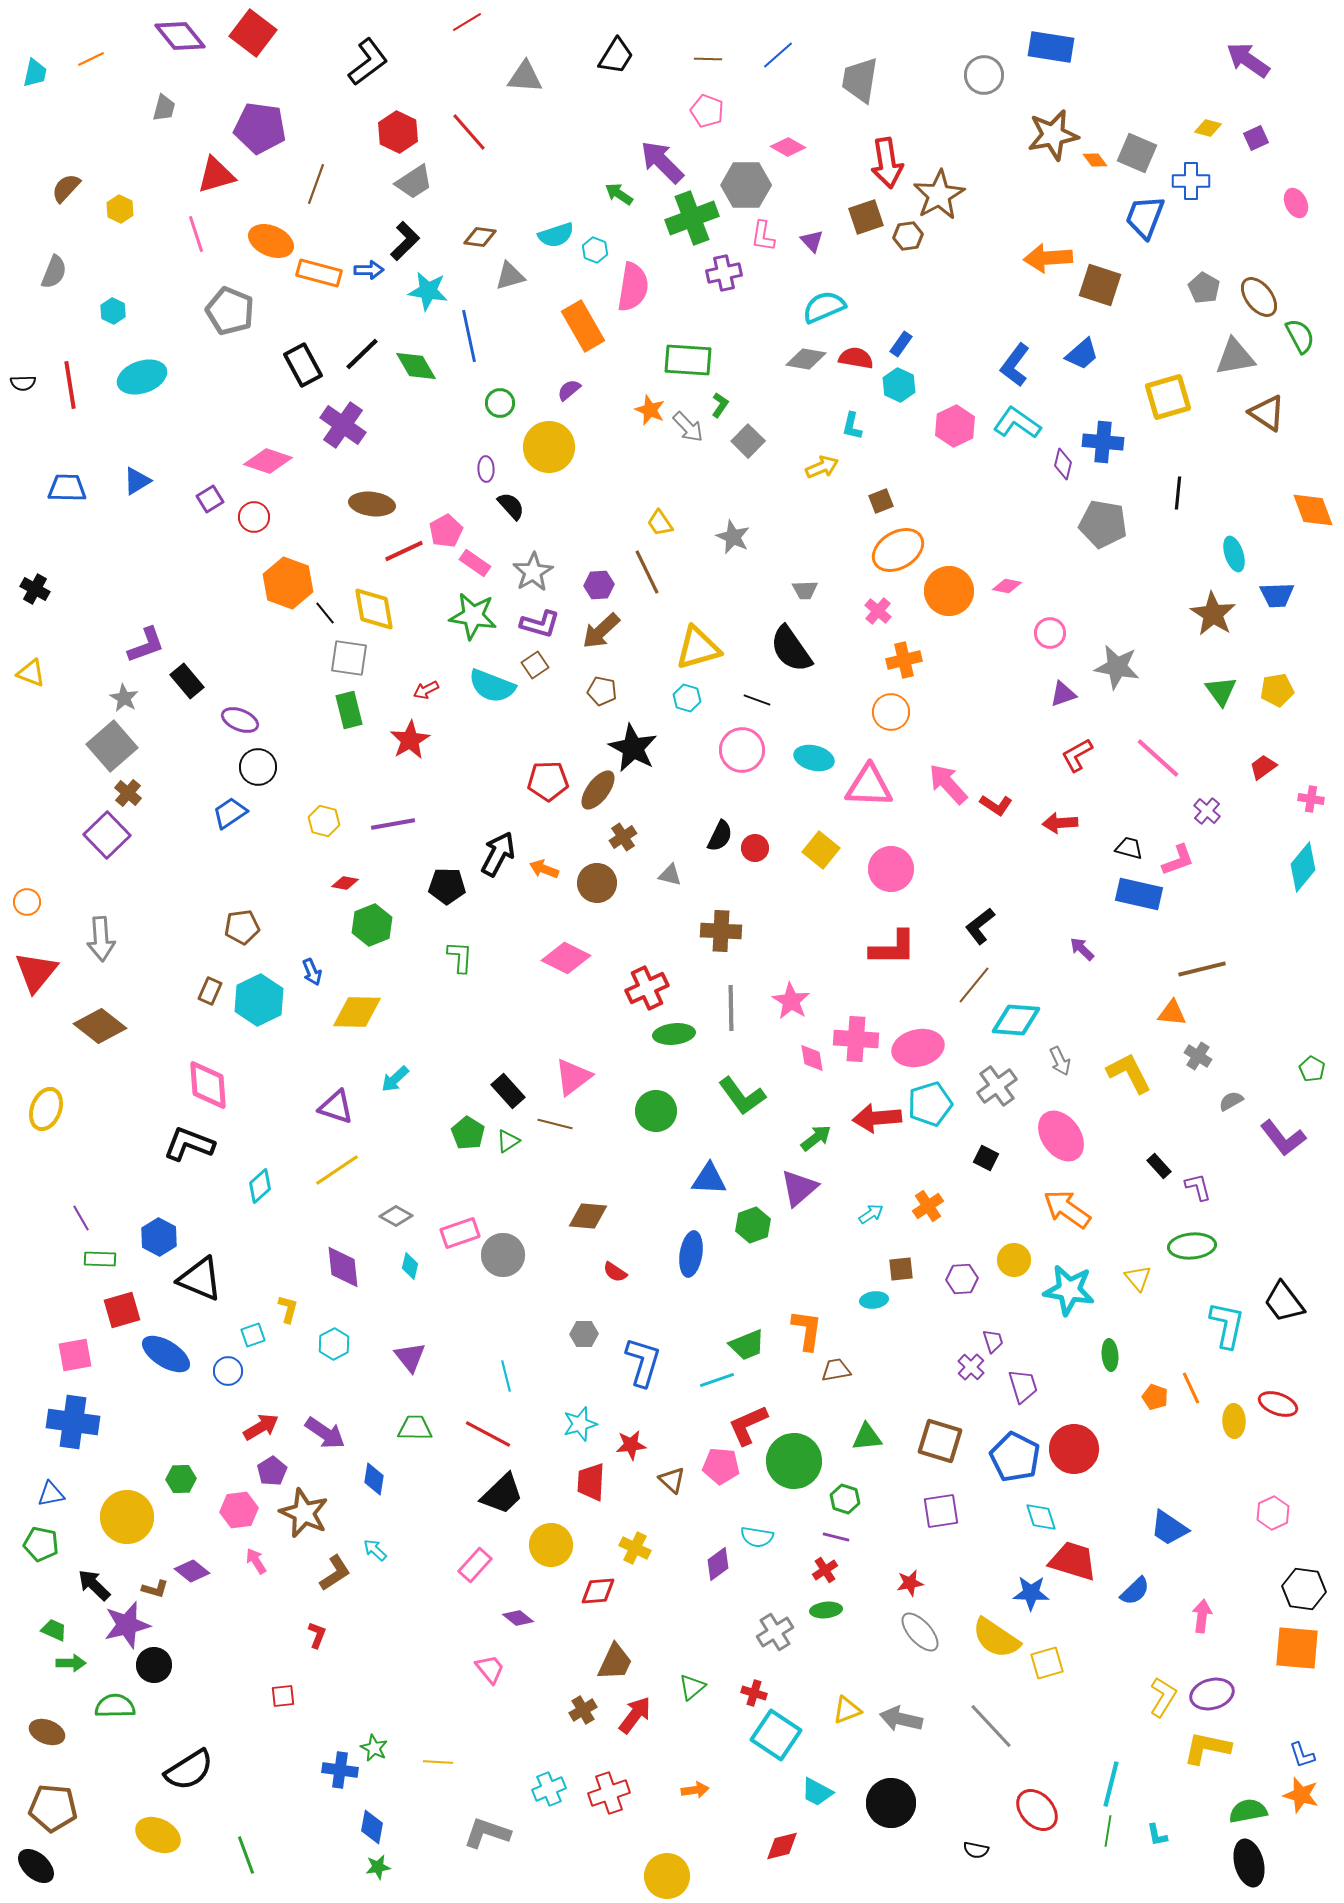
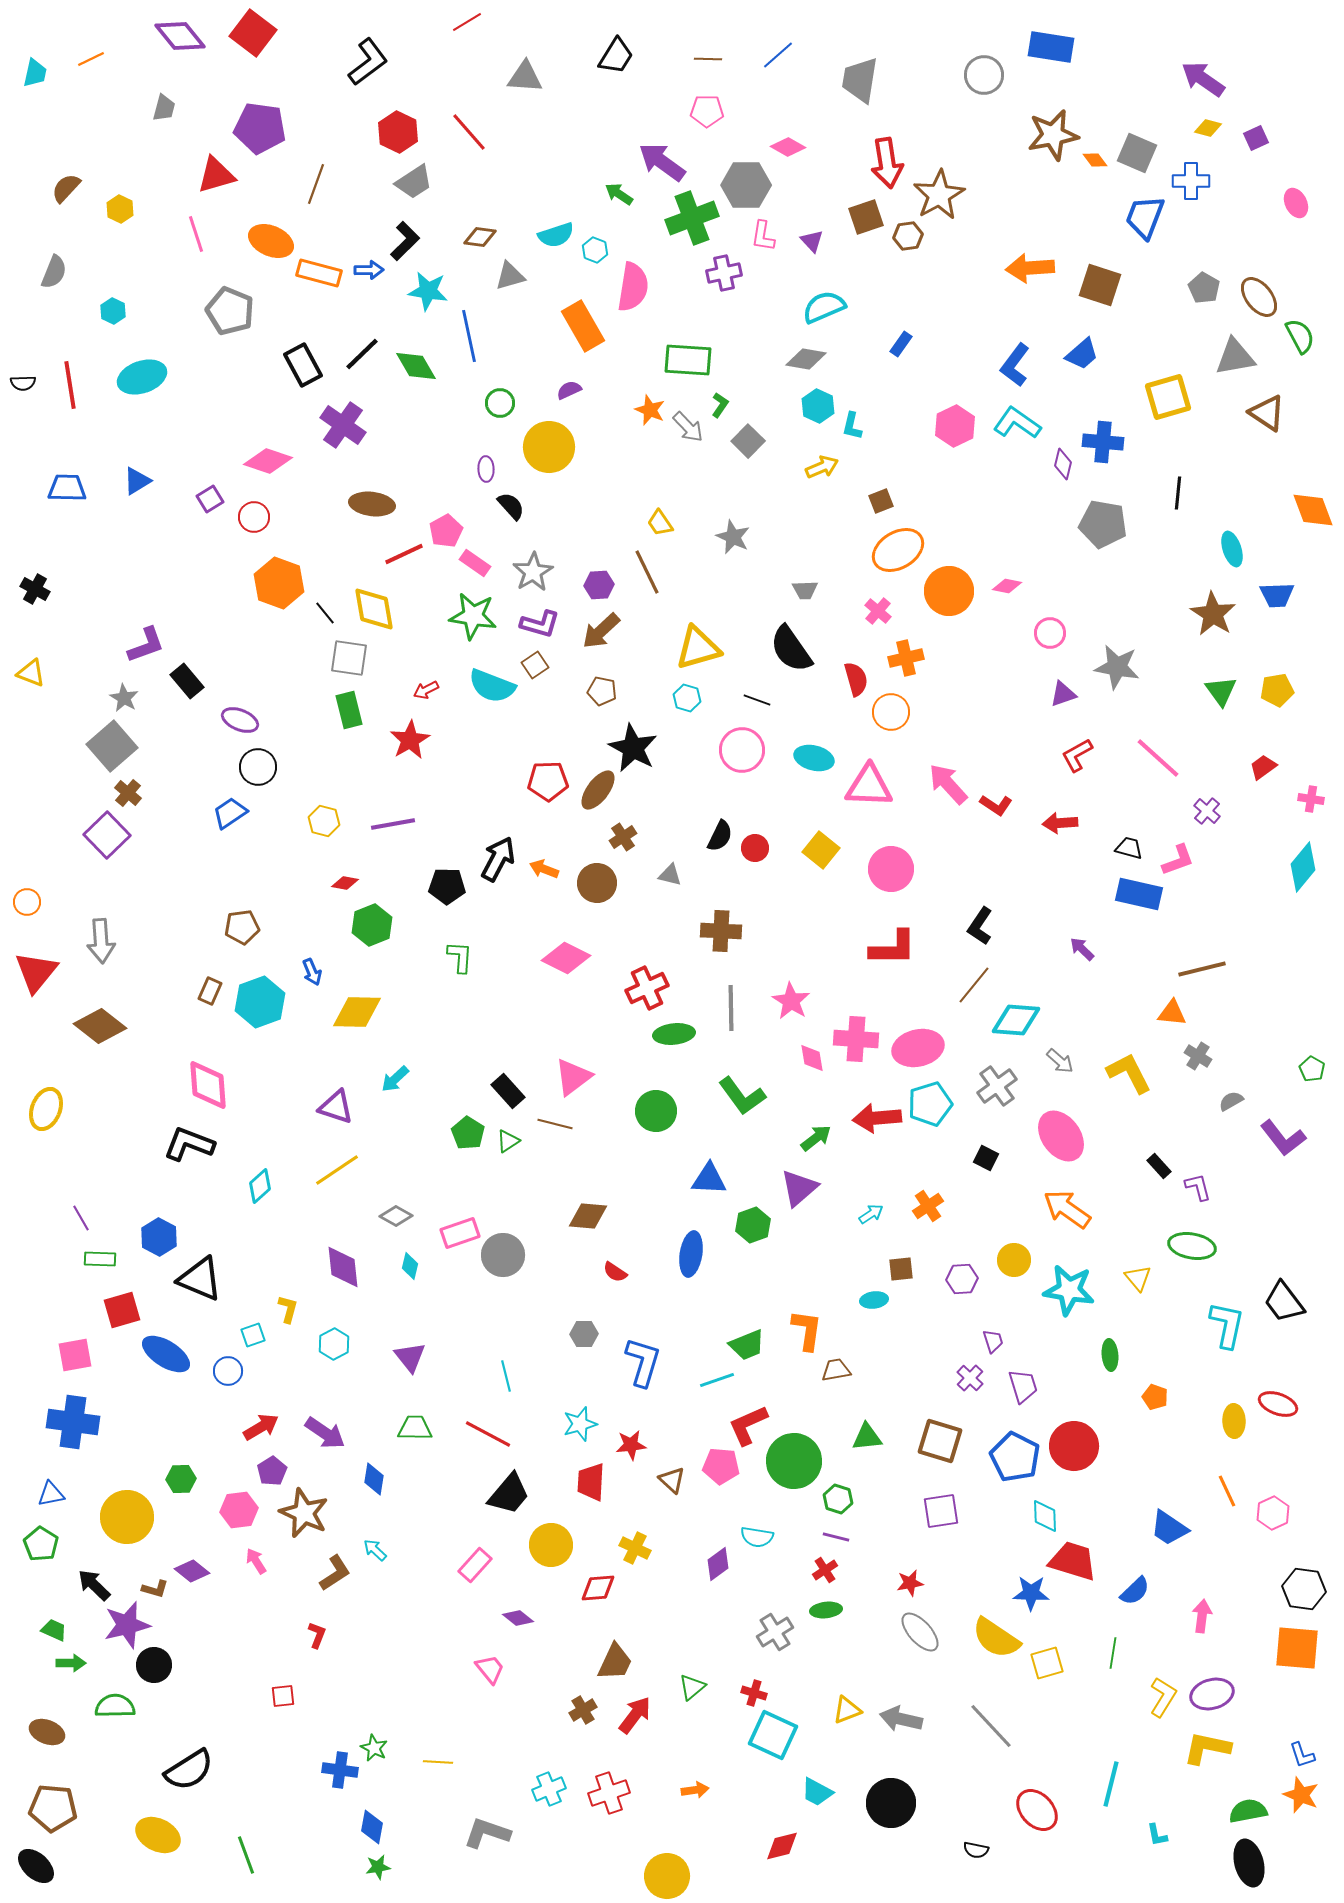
purple arrow at (1248, 60): moved 45 px left, 19 px down
pink pentagon at (707, 111): rotated 20 degrees counterclockwise
purple arrow at (662, 162): rotated 9 degrees counterclockwise
orange arrow at (1048, 258): moved 18 px left, 10 px down
red semicircle at (856, 358): moved 321 px down; rotated 64 degrees clockwise
cyan hexagon at (899, 385): moved 81 px left, 21 px down
purple semicircle at (569, 390): rotated 15 degrees clockwise
red line at (404, 551): moved 3 px down
cyan ellipse at (1234, 554): moved 2 px left, 5 px up
orange hexagon at (288, 583): moved 9 px left
orange cross at (904, 660): moved 2 px right, 2 px up
black arrow at (498, 854): moved 5 px down
black L-shape at (980, 926): rotated 18 degrees counterclockwise
gray arrow at (101, 939): moved 2 px down
cyan hexagon at (259, 1000): moved 1 px right, 2 px down; rotated 6 degrees clockwise
gray arrow at (1060, 1061): rotated 24 degrees counterclockwise
green ellipse at (1192, 1246): rotated 15 degrees clockwise
purple cross at (971, 1367): moved 1 px left, 11 px down
orange line at (1191, 1388): moved 36 px right, 103 px down
red circle at (1074, 1449): moved 3 px up
black trapezoid at (502, 1494): moved 7 px right; rotated 6 degrees counterclockwise
green hexagon at (845, 1499): moved 7 px left
cyan diamond at (1041, 1517): moved 4 px right, 1 px up; rotated 16 degrees clockwise
green pentagon at (41, 1544): rotated 20 degrees clockwise
red diamond at (598, 1591): moved 3 px up
cyan square at (776, 1735): moved 3 px left; rotated 9 degrees counterclockwise
orange star at (1301, 1795): rotated 6 degrees clockwise
green line at (1108, 1831): moved 5 px right, 178 px up
